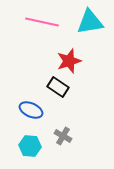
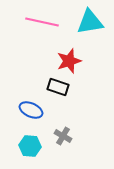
black rectangle: rotated 15 degrees counterclockwise
